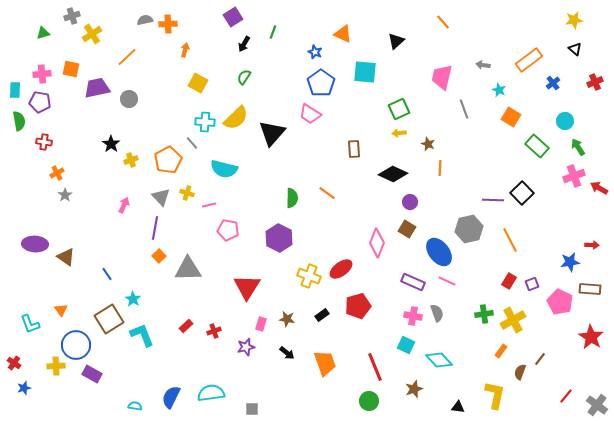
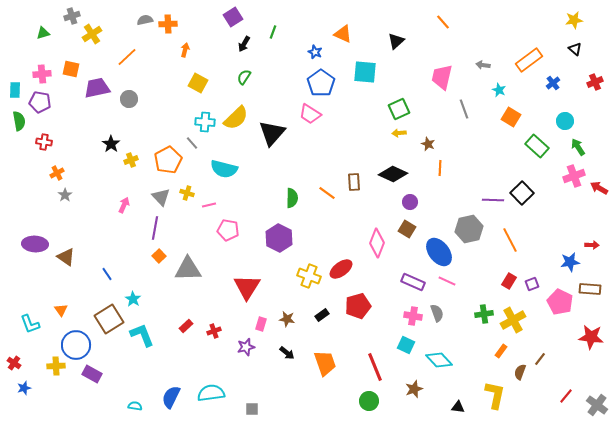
brown rectangle at (354, 149): moved 33 px down
red star at (591, 337): rotated 25 degrees counterclockwise
